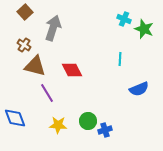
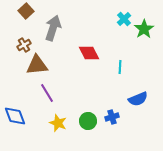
brown square: moved 1 px right, 1 px up
cyan cross: rotated 24 degrees clockwise
green star: rotated 18 degrees clockwise
brown cross: rotated 24 degrees clockwise
cyan line: moved 8 px down
brown triangle: moved 2 px right, 1 px up; rotated 20 degrees counterclockwise
red diamond: moved 17 px right, 17 px up
blue semicircle: moved 1 px left, 10 px down
blue diamond: moved 2 px up
yellow star: moved 2 px up; rotated 18 degrees clockwise
blue cross: moved 7 px right, 13 px up
